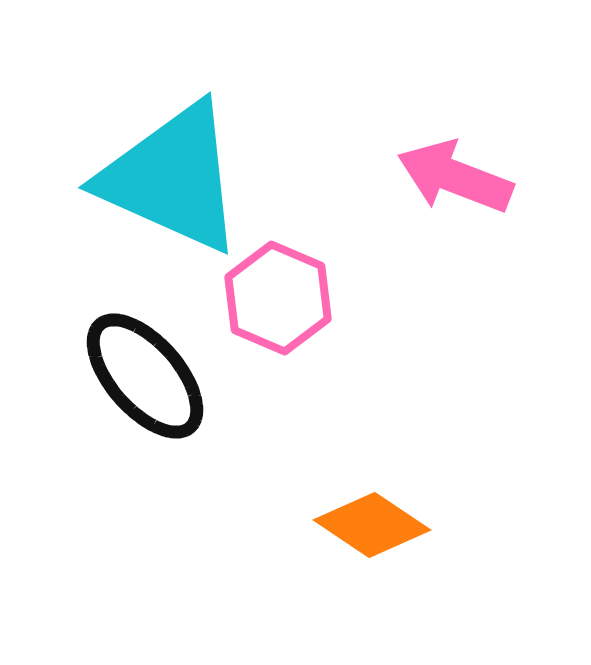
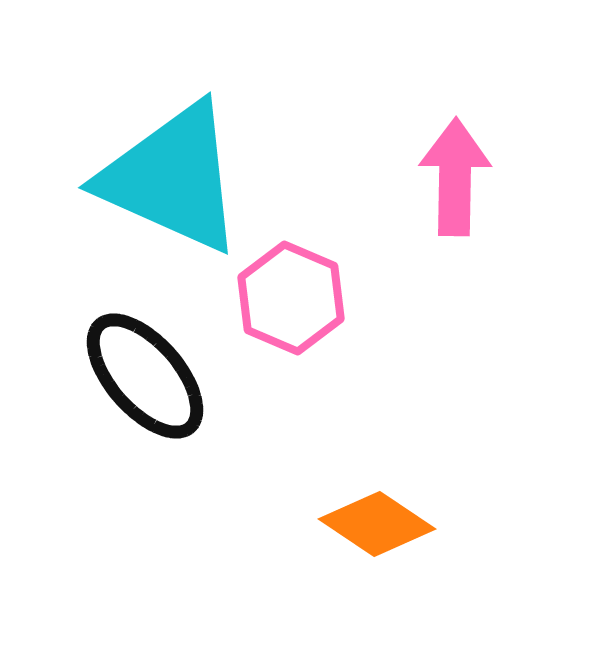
pink arrow: rotated 70 degrees clockwise
pink hexagon: moved 13 px right
orange diamond: moved 5 px right, 1 px up
